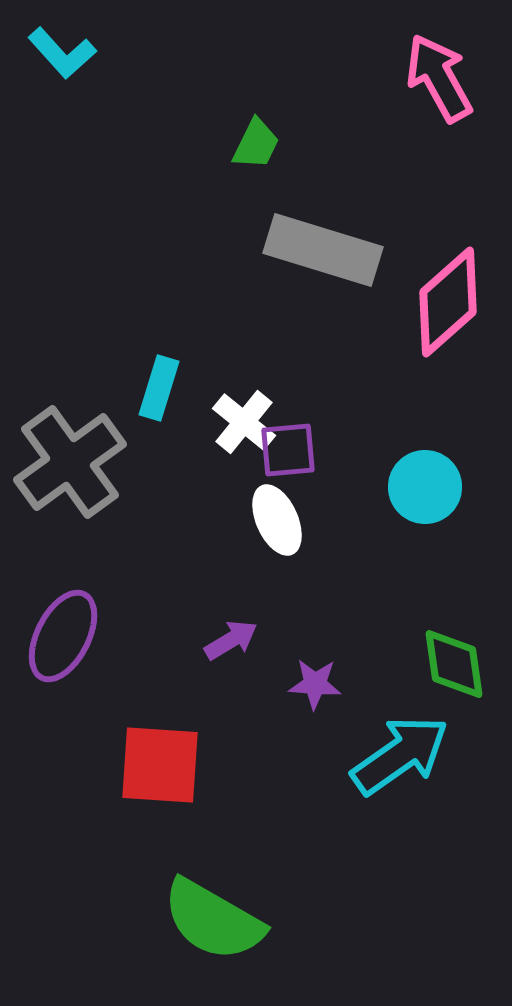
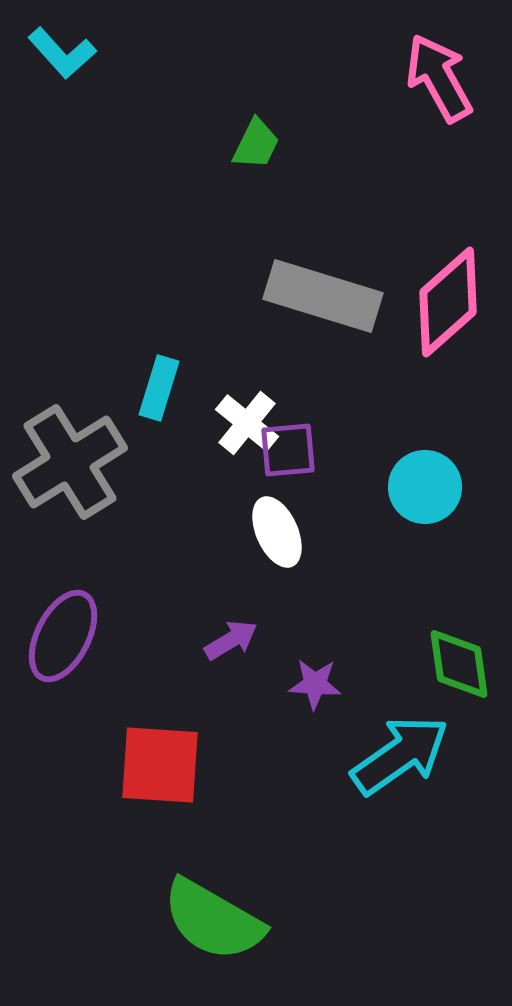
gray rectangle: moved 46 px down
white cross: moved 3 px right, 1 px down
gray cross: rotated 4 degrees clockwise
white ellipse: moved 12 px down
green diamond: moved 5 px right
